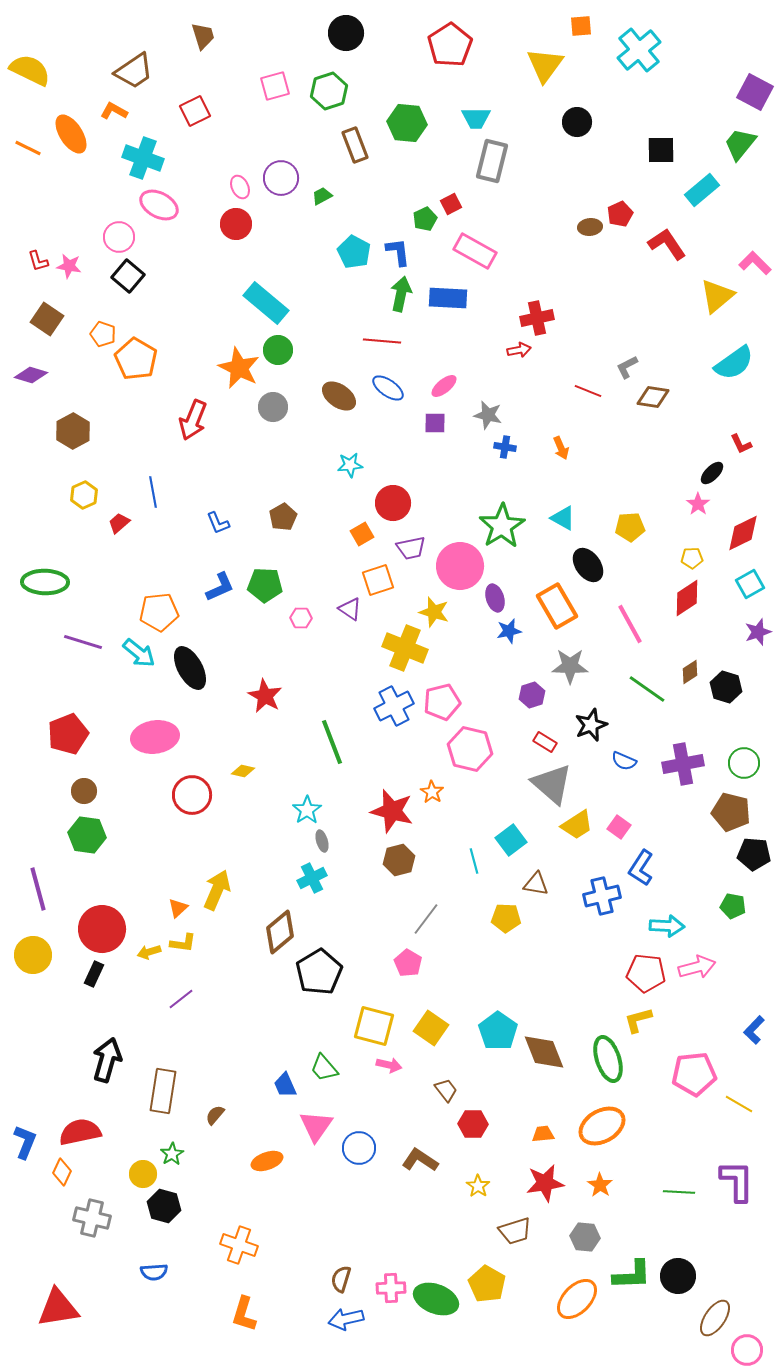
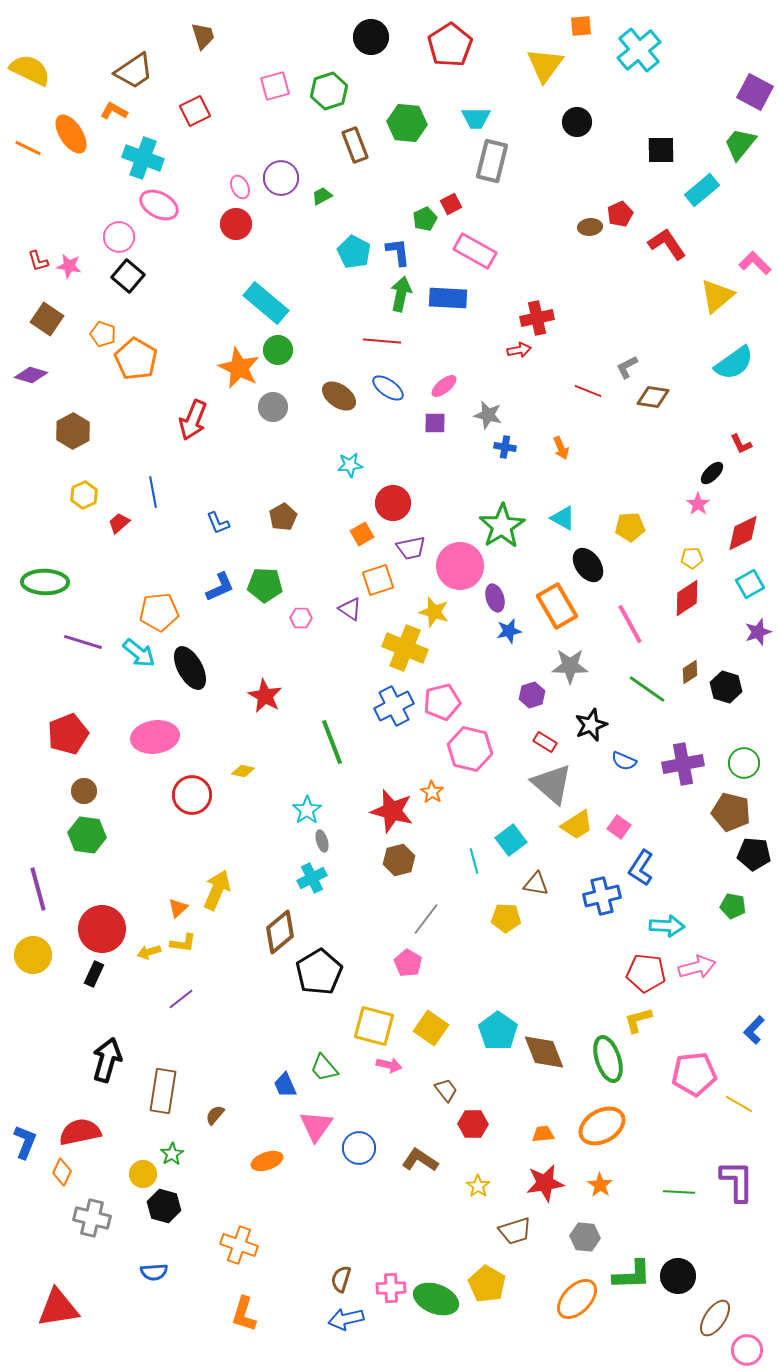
black circle at (346, 33): moved 25 px right, 4 px down
